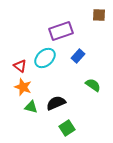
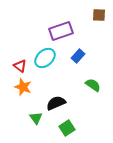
green triangle: moved 5 px right, 11 px down; rotated 40 degrees clockwise
